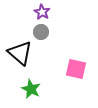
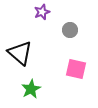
purple star: rotated 21 degrees clockwise
gray circle: moved 29 px right, 2 px up
green star: rotated 18 degrees clockwise
